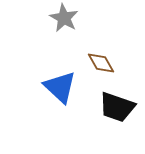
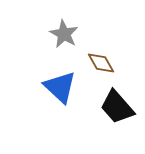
gray star: moved 16 px down
black trapezoid: rotated 30 degrees clockwise
